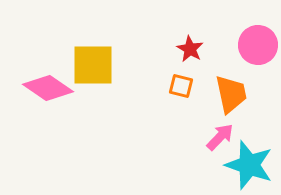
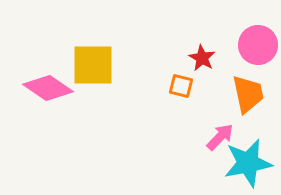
red star: moved 12 px right, 9 px down
orange trapezoid: moved 17 px right
cyan star: moved 1 px left, 2 px up; rotated 30 degrees counterclockwise
